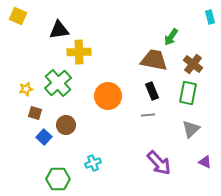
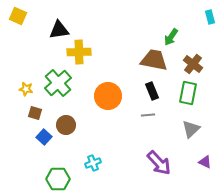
yellow star: rotated 24 degrees clockwise
